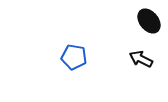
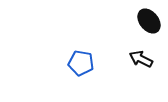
blue pentagon: moved 7 px right, 6 px down
